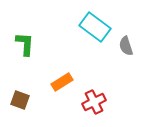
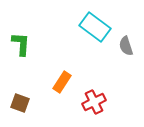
green L-shape: moved 4 px left
orange rectangle: rotated 25 degrees counterclockwise
brown square: moved 3 px down
